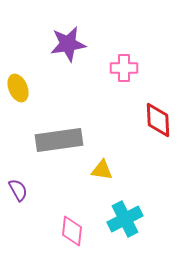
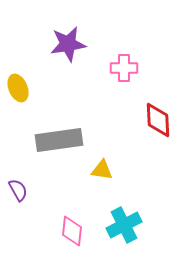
cyan cross: moved 1 px left, 6 px down
